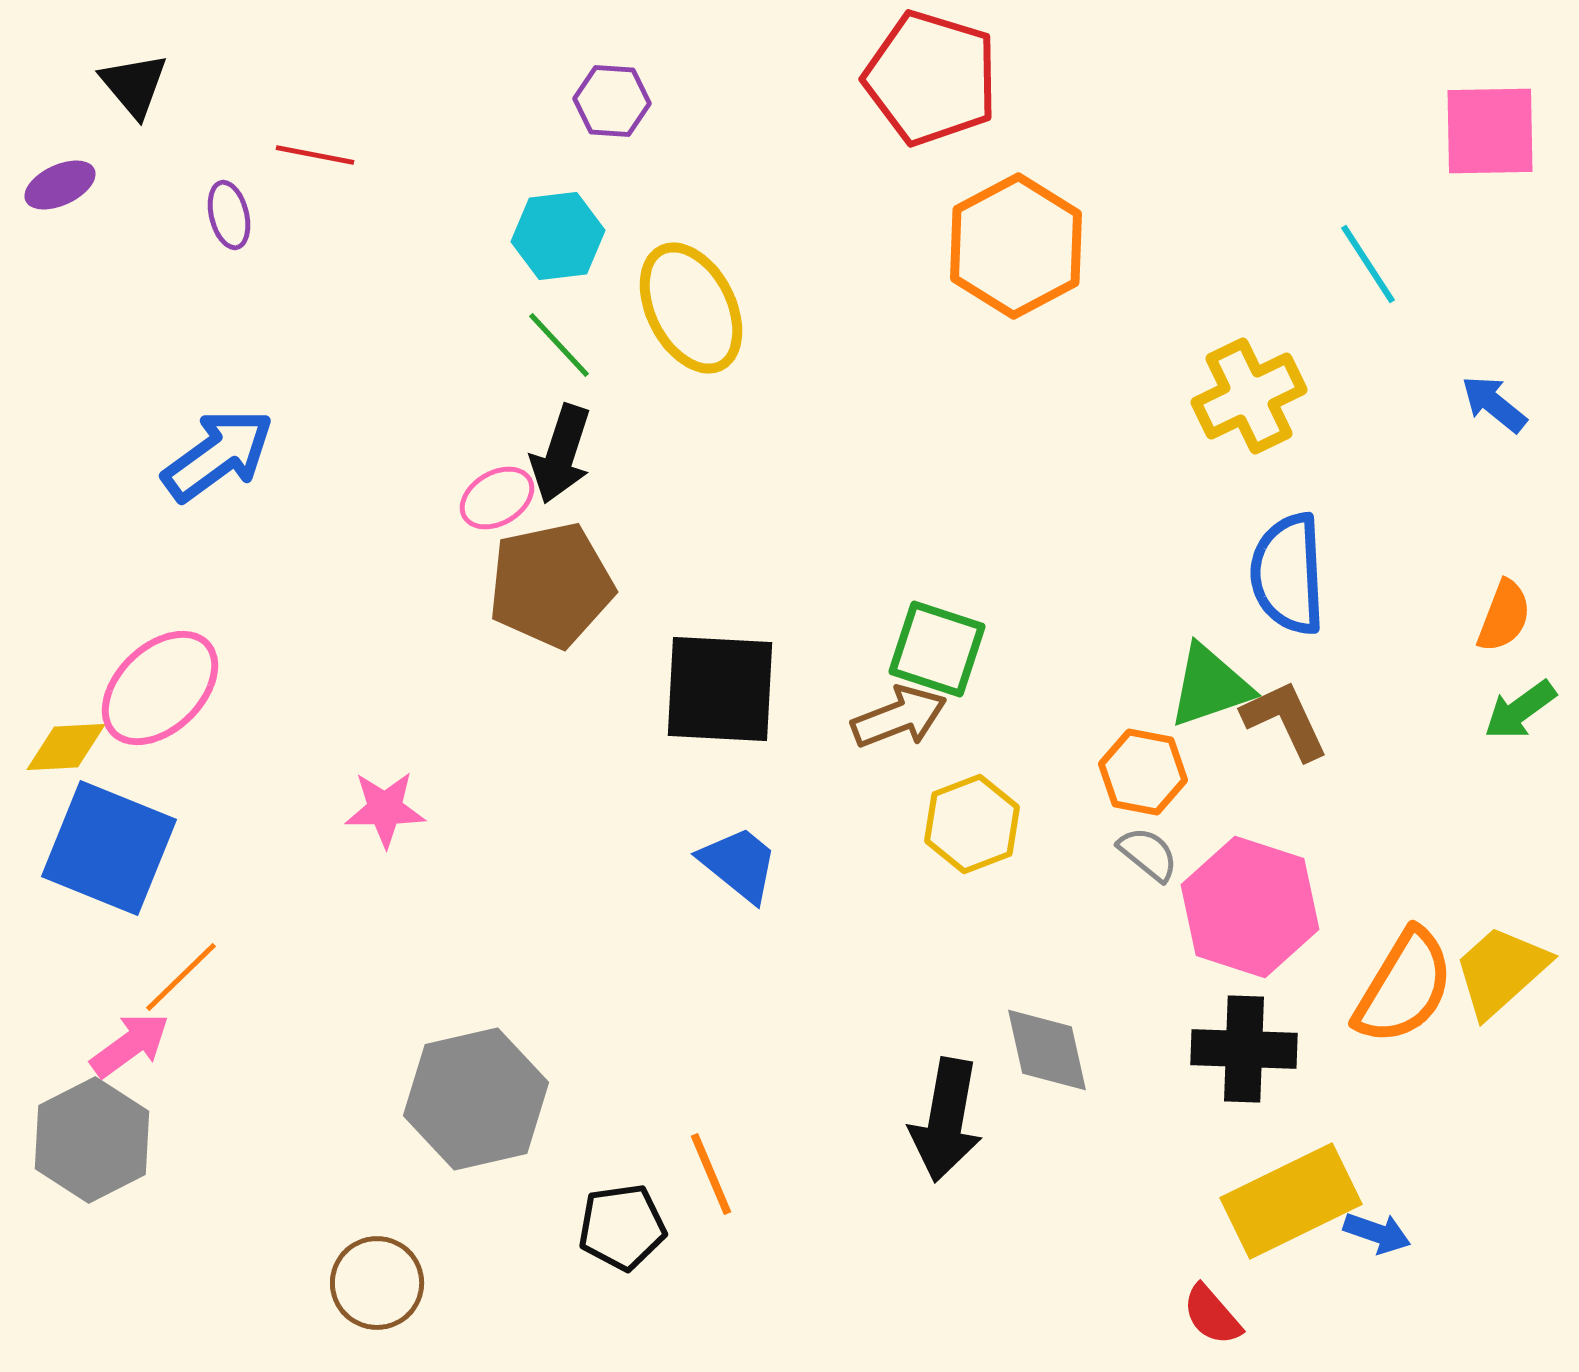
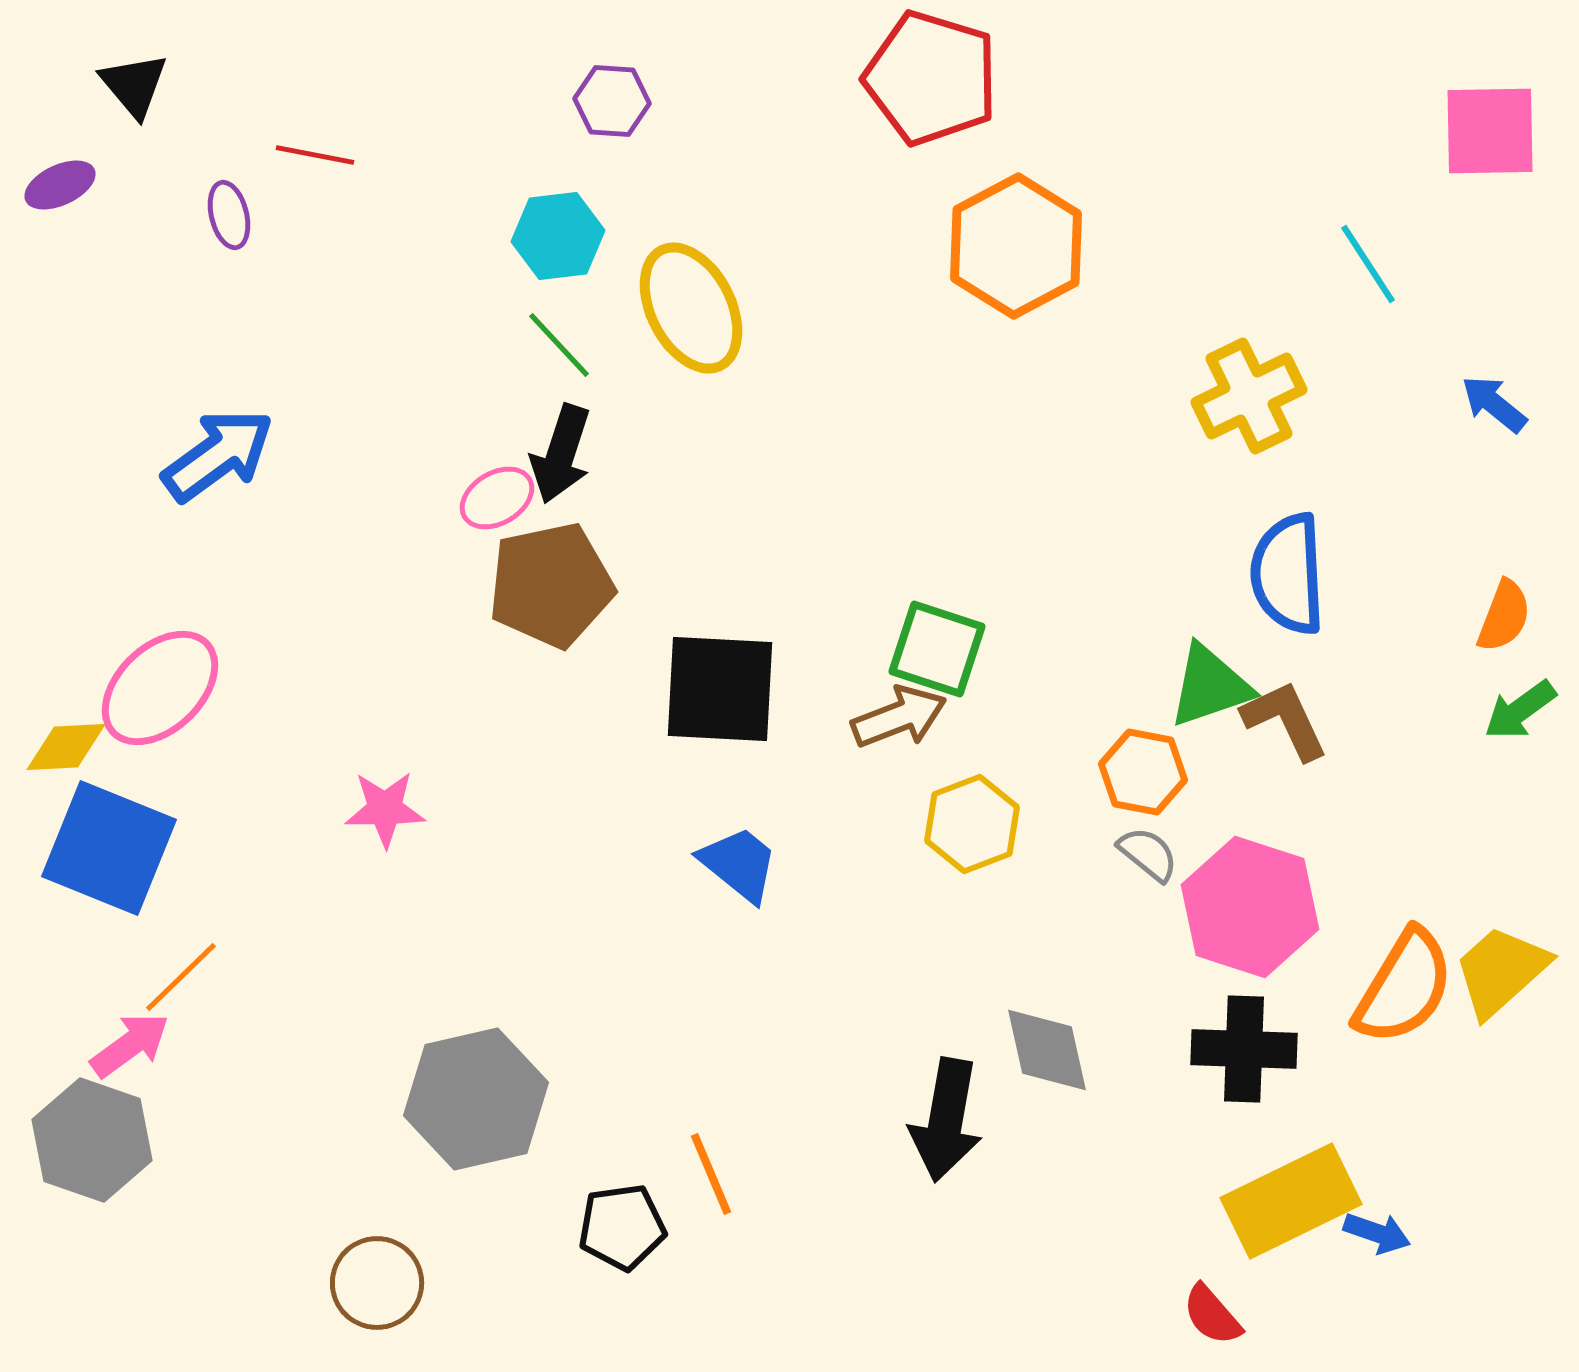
gray hexagon at (92, 1140): rotated 14 degrees counterclockwise
